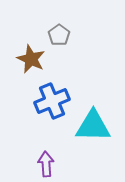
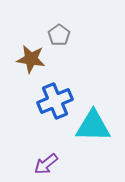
brown star: rotated 16 degrees counterclockwise
blue cross: moved 3 px right
purple arrow: rotated 125 degrees counterclockwise
